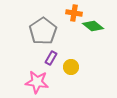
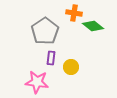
gray pentagon: moved 2 px right
purple rectangle: rotated 24 degrees counterclockwise
